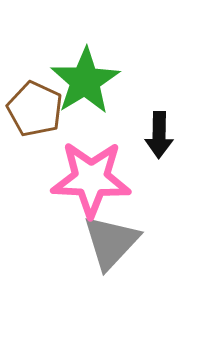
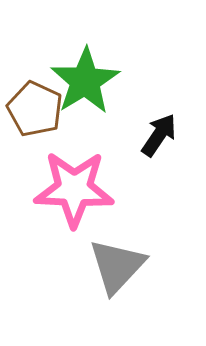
black arrow: rotated 147 degrees counterclockwise
pink star: moved 17 px left, 10 px down
gray triangle: moved 6 px right, 24 px down
